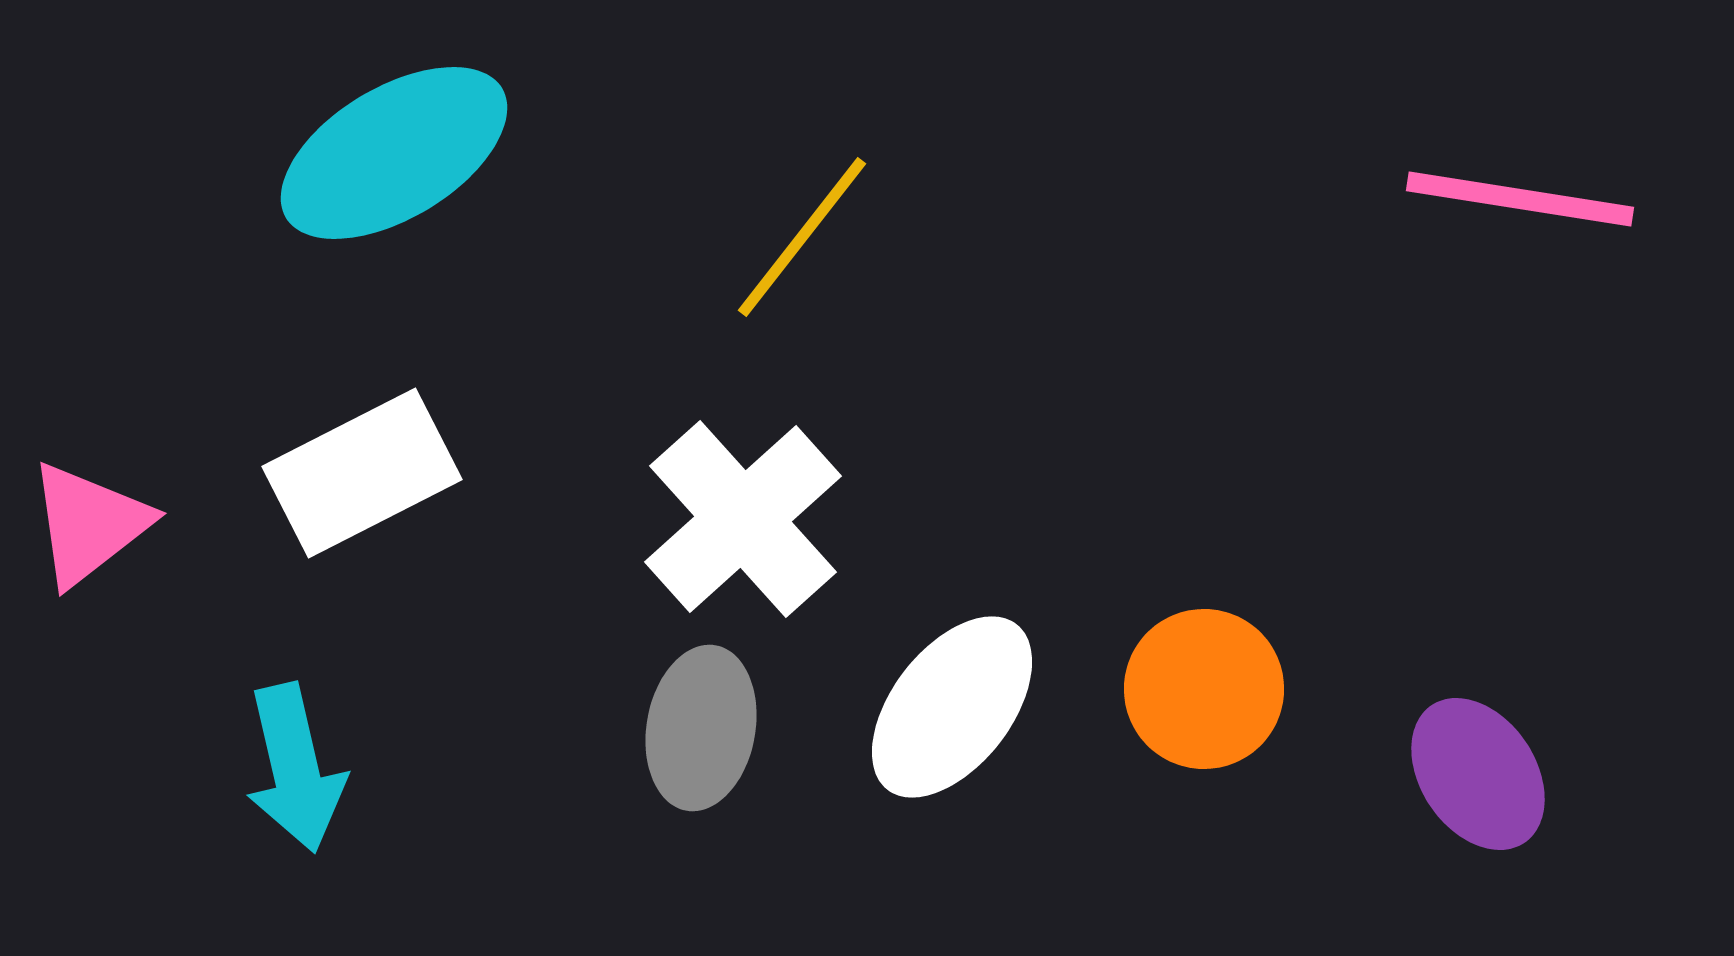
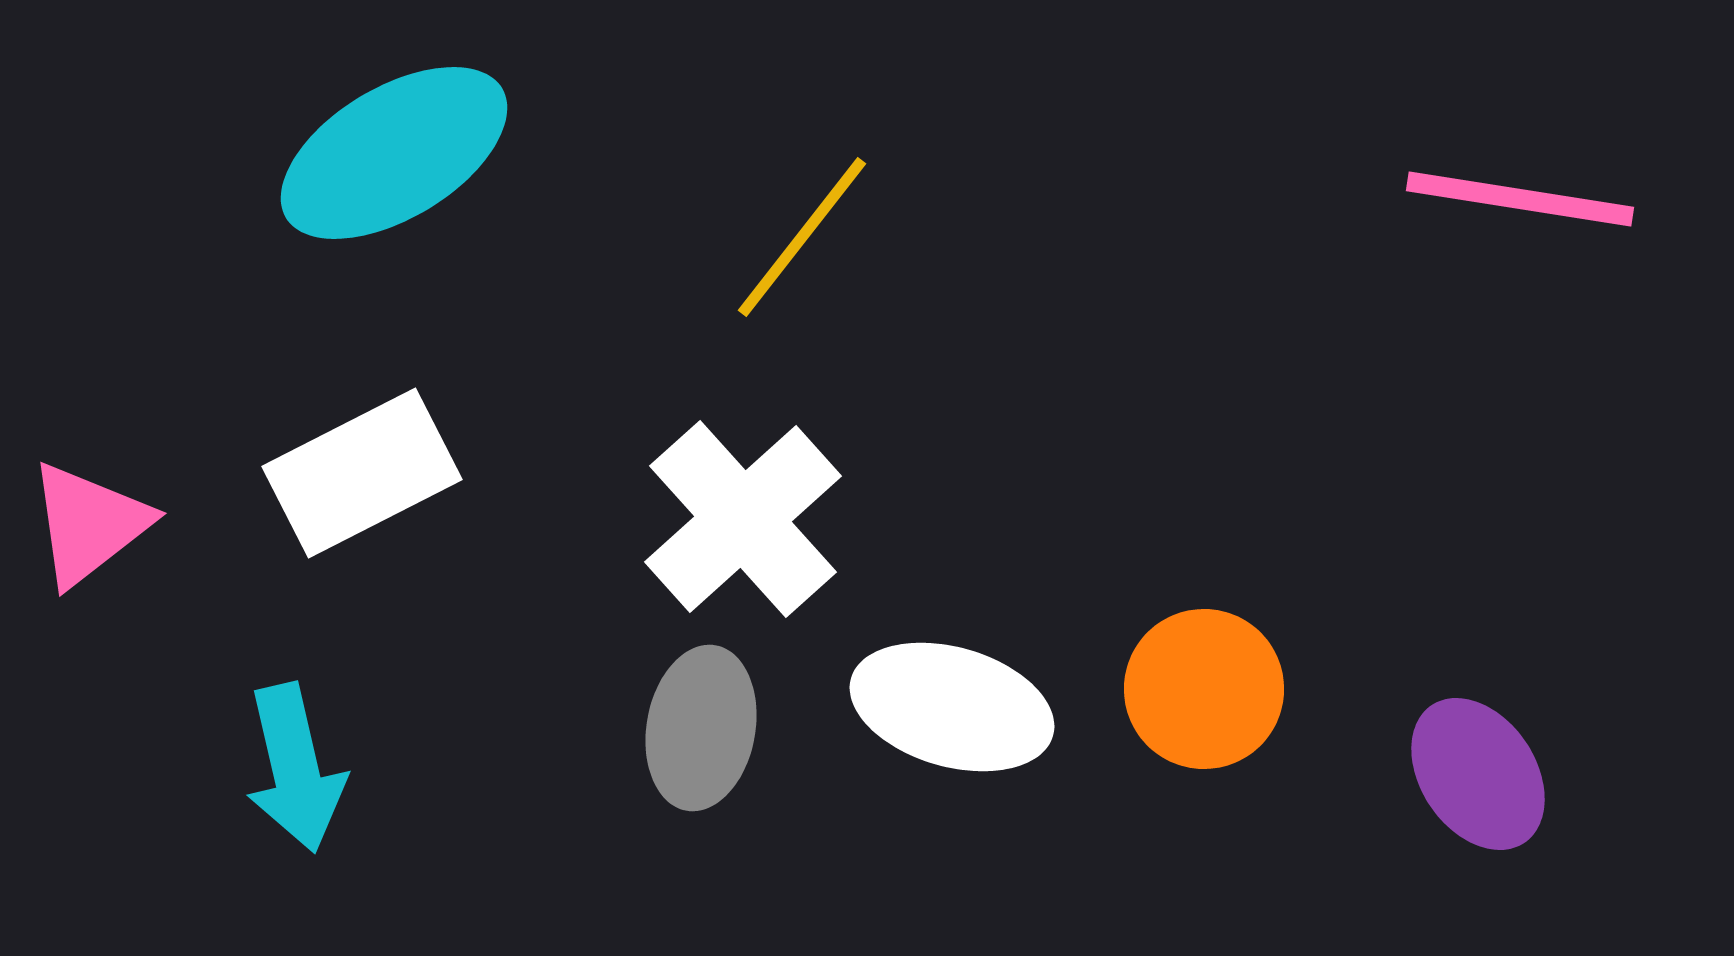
white ellipse: rotated 68 degrees clockwise
